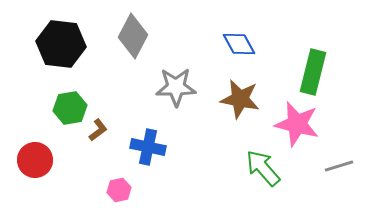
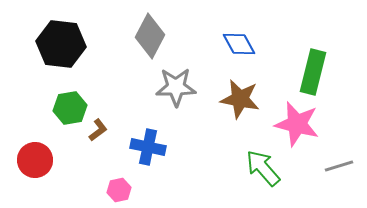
gray diamond: moved 17 px right
